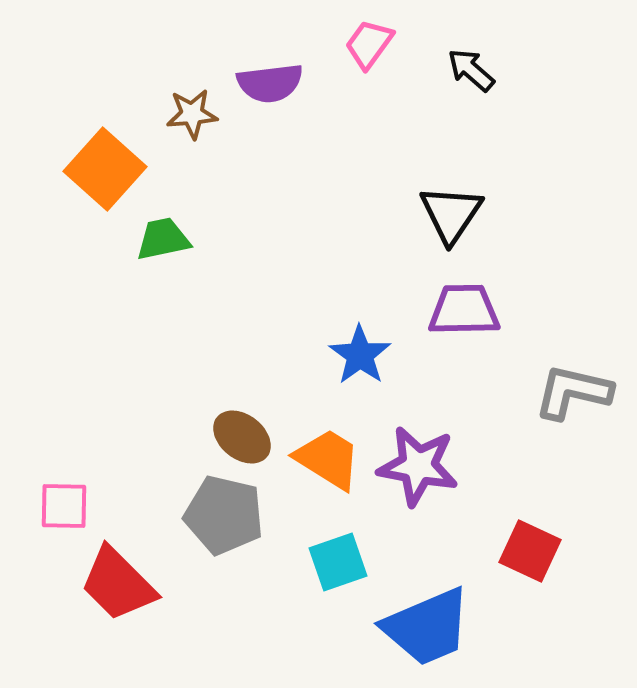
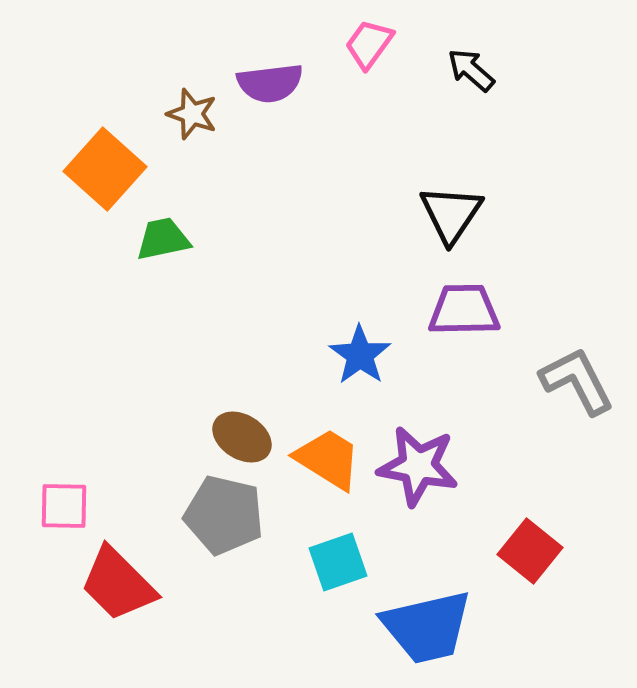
brown star: rotated 24 degrees clockwise
gray L-shape: moved 4 px right, 11 px up; rotated 50 degrees clockwise
brown ellipse: rotated 6 degrees counterclockwise
red square: rotated 14 degrees clockwise
blue trapezoid: rotated 10 degrees clockwise
